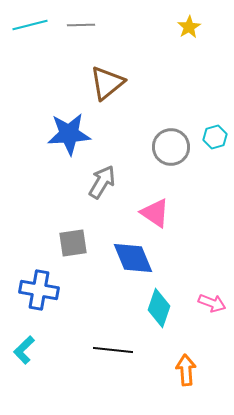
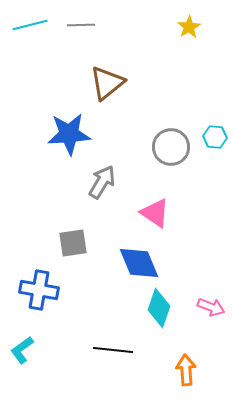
cyan hexagon: rotated 20 degrees clockwise
blue diamond: moved 6 px right, 5 px down
pink arrow: moved 1 px left, 4 px down
cyan L-shape: moved 2 px left; rotated 8 degrees clockwise
